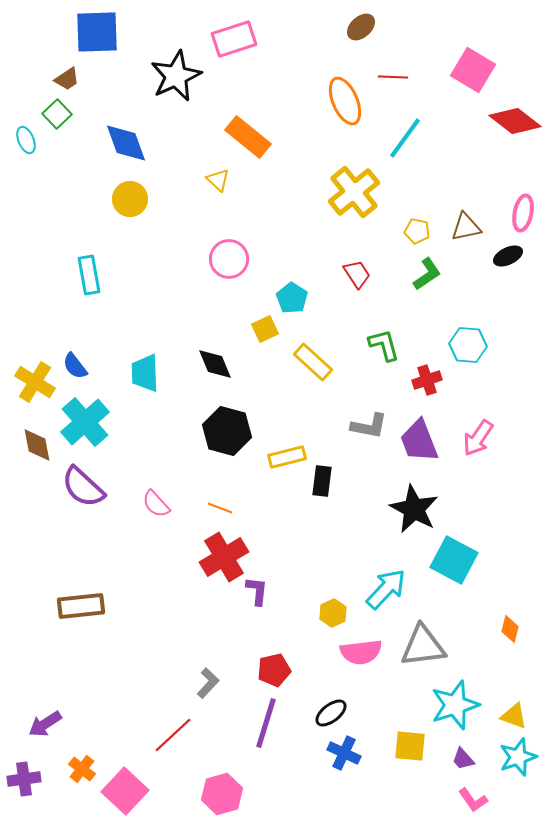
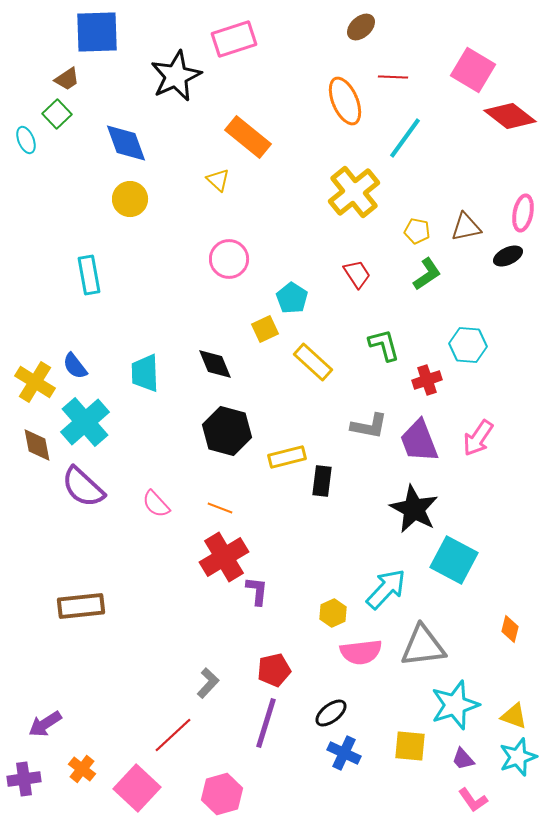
red diamond at (515, 121): moved 5 px left, 5 px up
pink square at (125, 791): moved 12 px right, 3 px up
